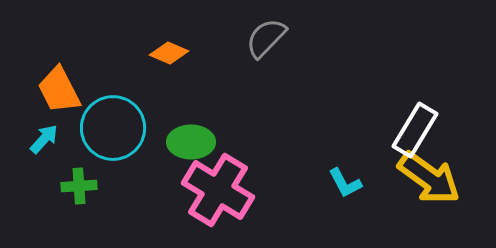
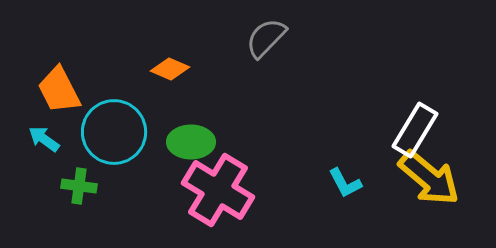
orange diamond: moved 1 px right, 16 px down
cyan circle: moved 1 px right, 4 px down
cyan arrow: rotated 96 degrees counterclockwise
yellow arrow: rotated 4 degrees clockwise
green cross: rotated 12 degrees clockwise
